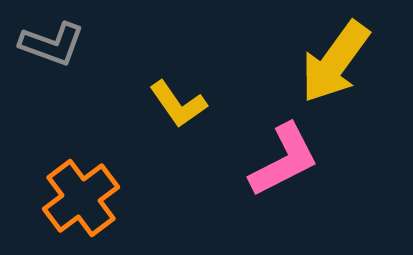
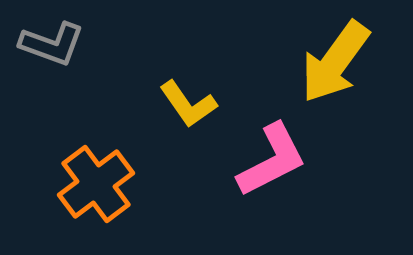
yellow L-shape: moved 10 px right
pink L-shape: moved 12 px left
orange cross: moved 15 px right, 14 px up
